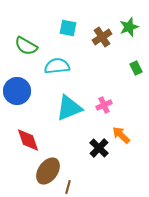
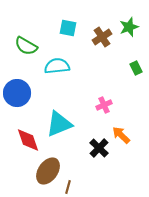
blue circle: moved 2 px down
cyan triangle: moved 10 px left, 16 px down
